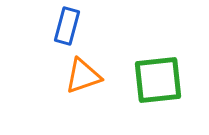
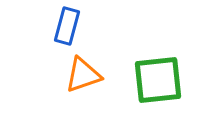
orange triangle: moved 1 px up
